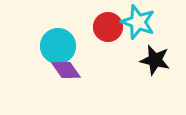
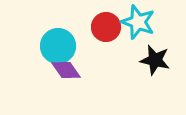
red circle: moved 2 px left
